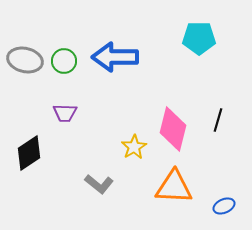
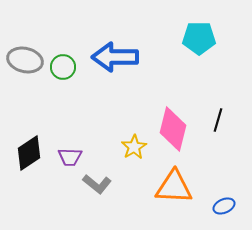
green circle: moved 1 px left, 6 px down
purple trapezoid: moved 5 px right, 44 px down
gray L-shape: moved 2 px left
